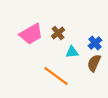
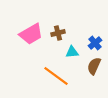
brown cross: rotated 24 degrees clockwise
brown semicircle: moved 3 px down
